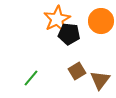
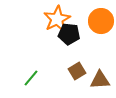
brown triangle: rotated 50 degrees clockwise
